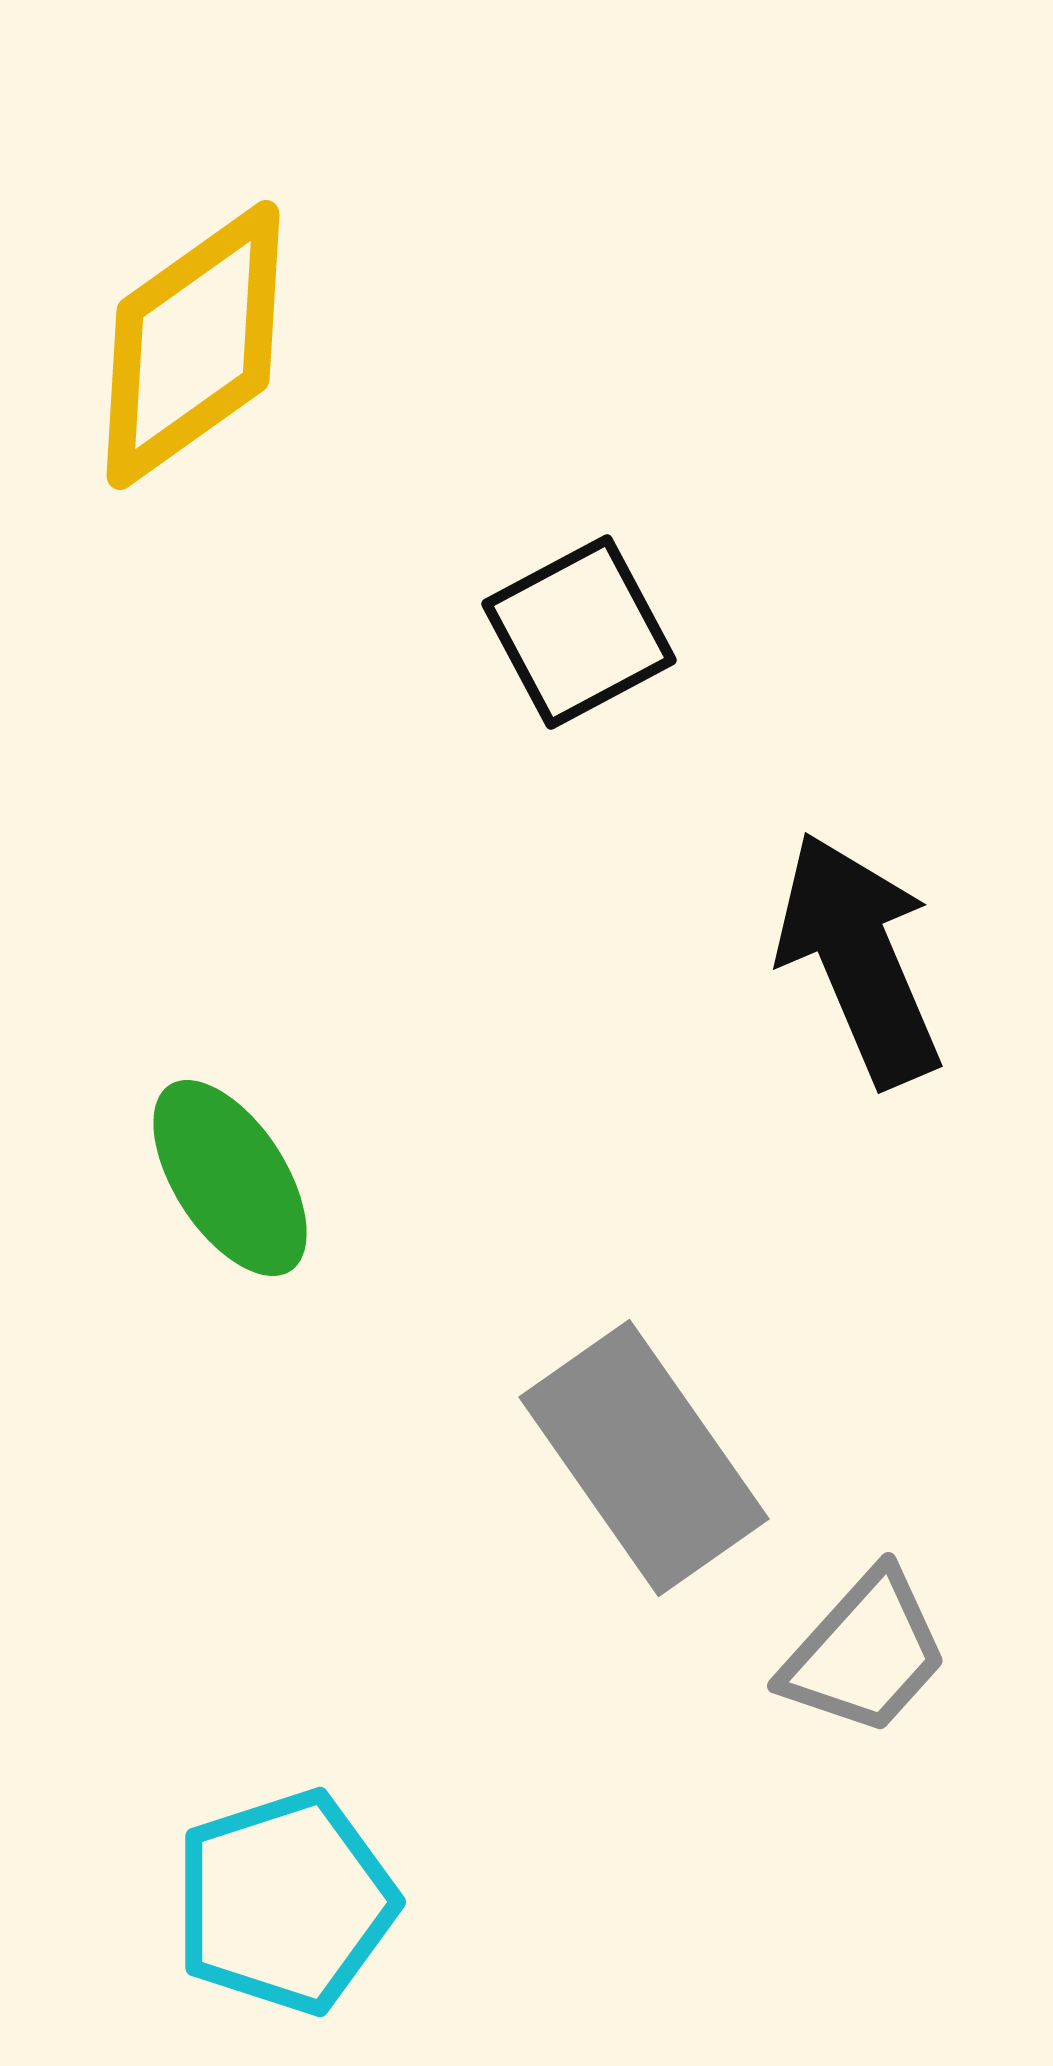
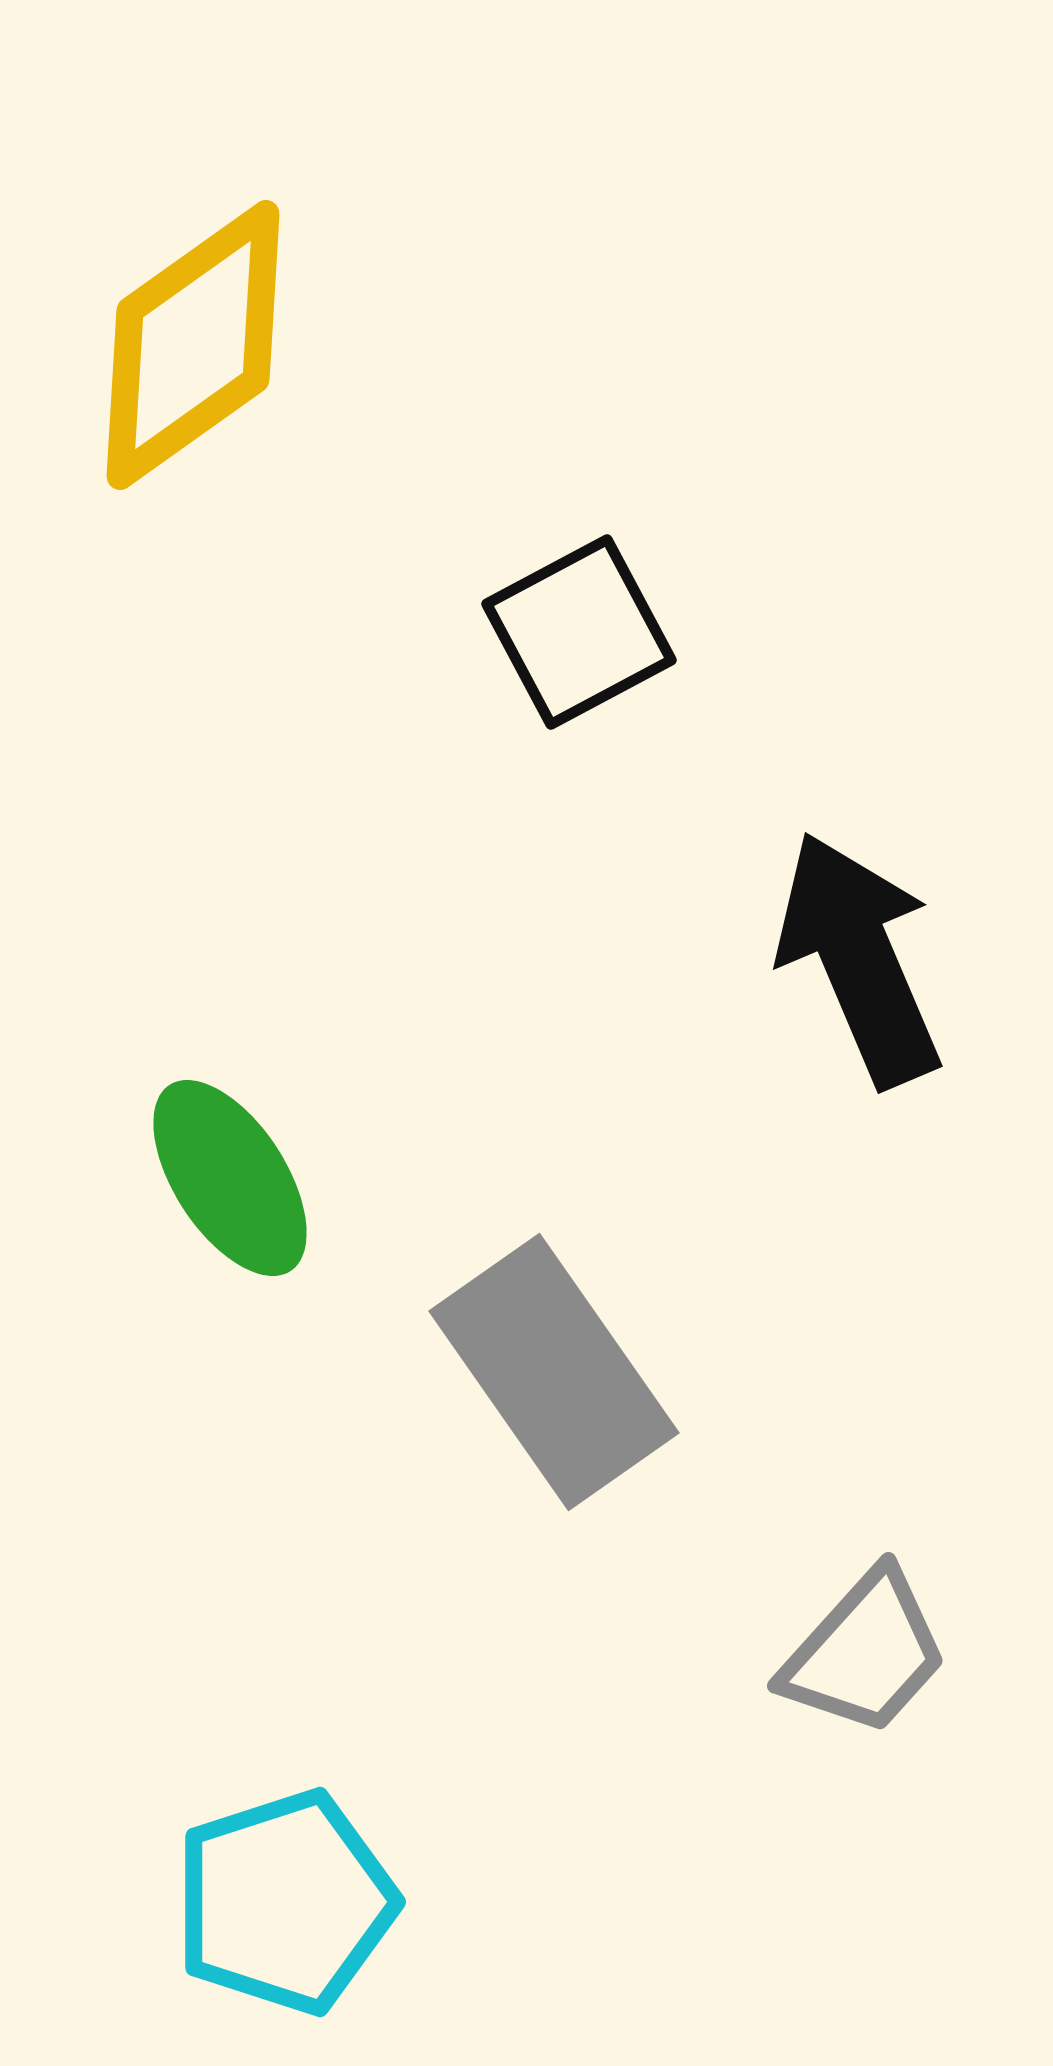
gray rectangle: moved 90 px left, 86 px up
